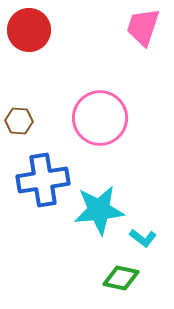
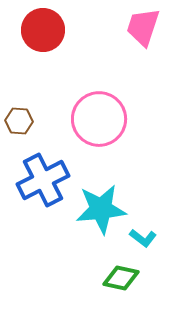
red circle: moved 14 px right
pink circle: moved 1 px left, 1 px down
blue cross: rotated 18 degrees counterclockwise
cyan star: moved 2 px right, 1 px up
